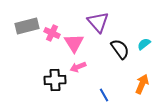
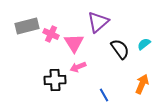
purple triangle: rotated 30 degrees clockwise
pink cross: moved 1 px left, 1 px down
